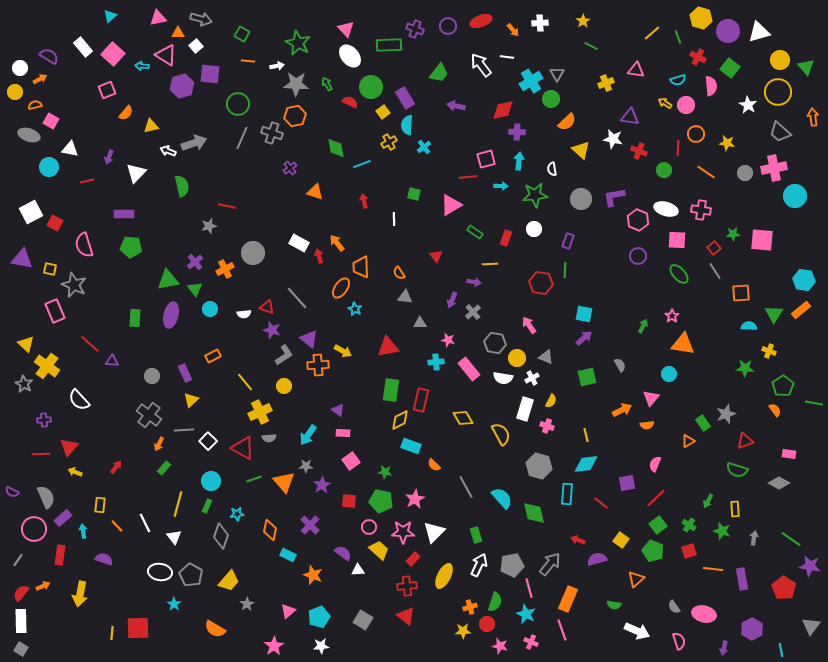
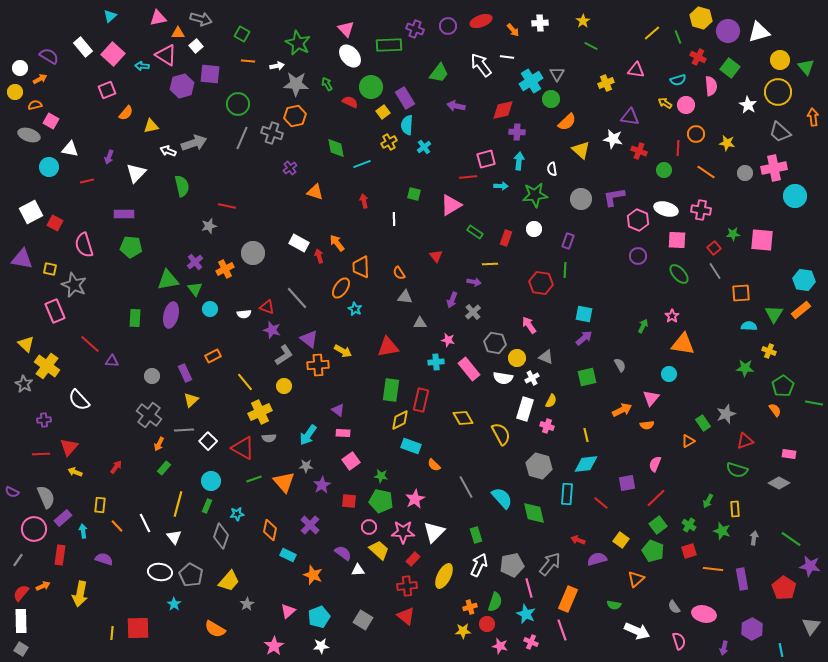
green star at (385, 472): moved 4 px left, 4 px down
